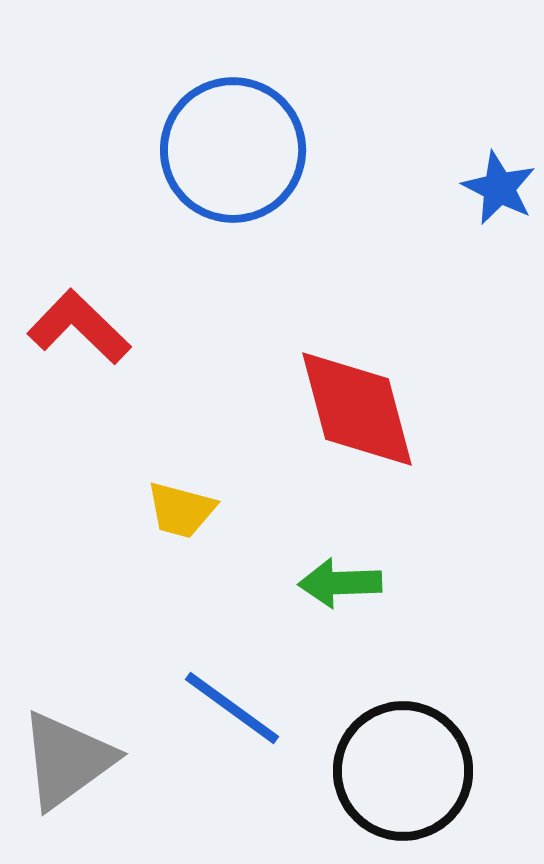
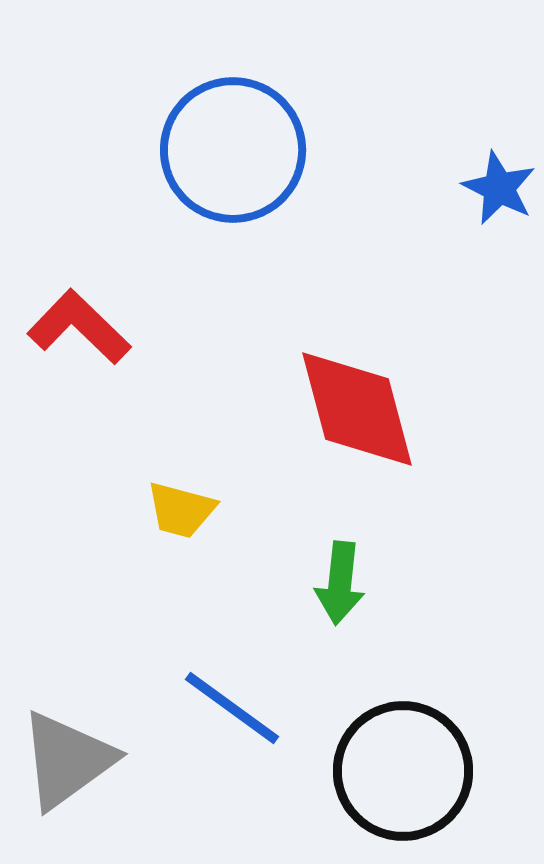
green arrow: rotated 82 degrees counterclockwise
